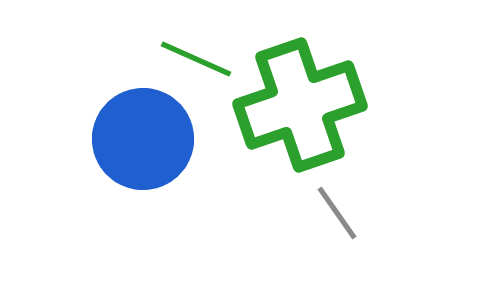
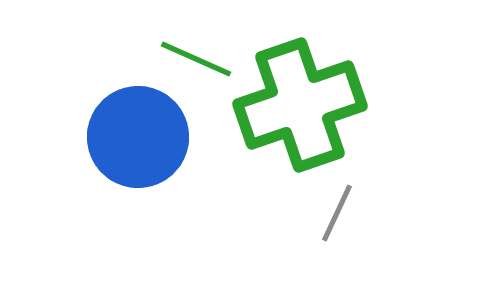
blue circle: moved 5 px left, 2 px up
gray line: rotated 60 degrees clockwise
